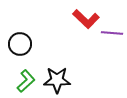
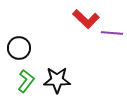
black circle: moved 1 px left, 4 px down
green L-shape: rotated 10 degrees counterclockwise
